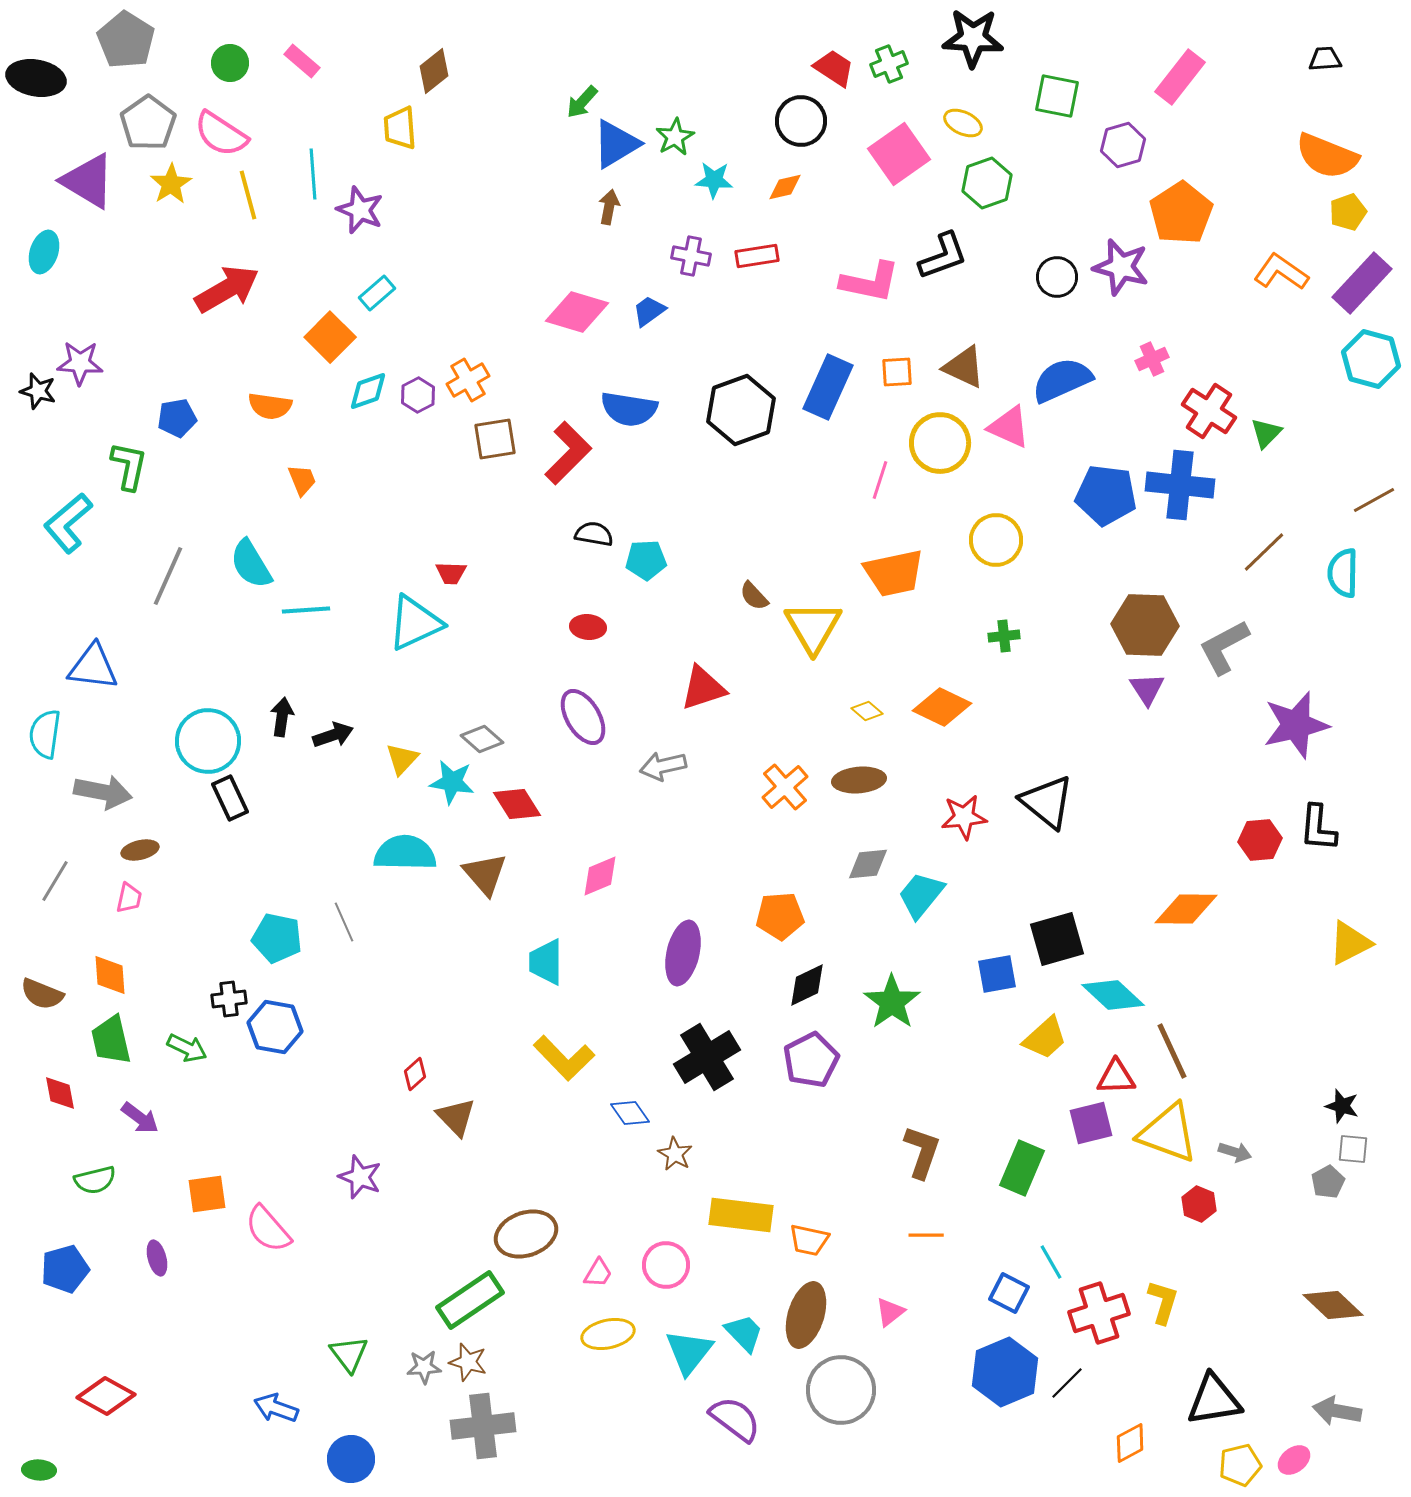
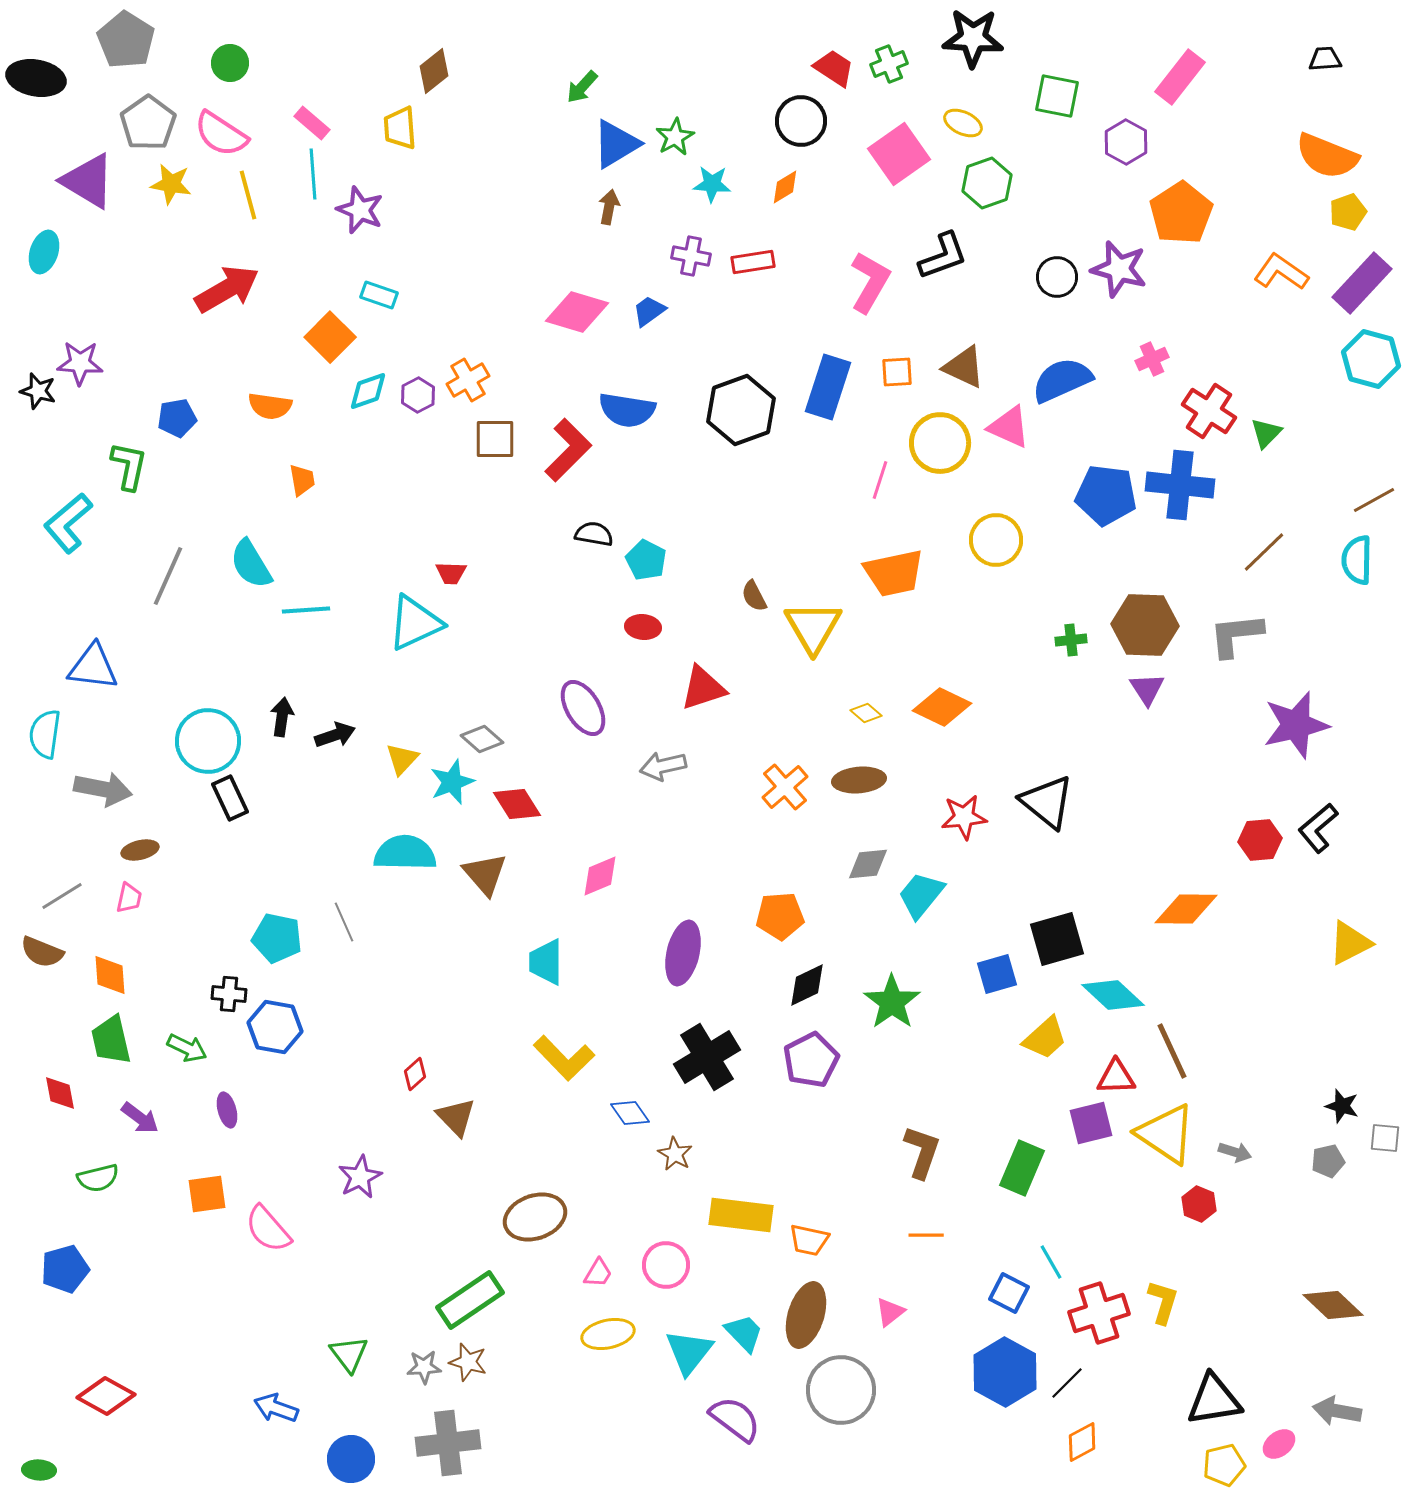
pink rectangle at (302, 61): moved 10 px right, 62 px down
green arrow at (582, 102): moved 15 px up
purple hexagon at (1123, 145): moved 3 px right, 3 px up; rotated 15 degrees counterclockwise
cyan star at (714, 180): moved 2 px left, 4 px down
yellow star at (171, 184): rotated 30 degrees counterclockwise
orange diamond at (785, 187): rotated 18 degrees counterclockwise
red rectangle at (757, 256): moved 4 px left, 6 px down
purple star at (1121, 267): moved 2 px left, 2 px down
pink L-shape at (870, 282): rotated 72 degrees counterclockwise
cyan rectangle at (377, 293): moved 2 px right, 2 px down; rotated 60 degrees clockwise
blue rectangle at (828, 387): rotated 6 degrees counterclockwise
blue semicircle at (629, 409): moved 2 px left, 1 px down
brown square at (495, 439): rotated 9 degrees clockwise
red L-shape at (568, 453): moved 3 px up
orange trapezoid at (302, 480): rotated 12 degrees clockwise
cyan pentagon at (646, 560): rotated 30 degrees clockwise
cyan semicircle at (1343, 573): moved 14 px right, 13 px up
brown semicircle at (754, 596): rotated 16 degrees clockwise
red ellipse at (588, 627): moved 55 px right
green cross at (1004, 636): moved 67 px right, 4 px down
gray L-shape at (1224, 647): moved 12 px right, 12 px up; rotated 22 degrees clockwise
yellow diamond at (867, 711): moved 1 px left, 2 px down
purple ellipse at (583, 717): moved 9 px up
black arrow at (333, 735): moved 2 px right
cyan star at (452, 782): rotated 30 degrees counterclockwise
gray arrow at (103, 792): moved 3 px up
black L-shape at (1318, 828): rotated 45 degrees clockwise
gray line at (55, 881): moved 7 px right, 15 px down; rotated 27 degrees clockwise
blue square at (997, 974): rotated 6 degrees counterclockwise
brown semicircle at (42, 994): moved 42 px up
black cross at (229, 999): moved 5 px up; rotated 12 degrees clockwise
yellow triangle at (1168, 1133): moved 2 px left, 1 px down; rotated 14 degrees clockwise
gray square at (1353, 1149): moved 32 px right, 11 px up
purple star at (360, 1177): rotated 24 degrees clockwise
green semicircle at (95, 1180): moved 3 px right, 2 px up
gray pentagon at (1328, 1182): moved 21 px up; rotated 16 degrees clockwise
brown ellipse at (526, 1234): moved 9 px right, 17 px up
purple ellipse at (157, 1258): moved 70 px right, 148 px up
blue hexagon at (1005, 1372): rotated 8 degrees counterclockwise
gray cross at (483, 1426): moved 35 px left, 17 px down
orange diamond at (1130, 1443): moved 48 px left, 1 px up
pink ellipse at (1294, 1460): moved 15 px left, 16 px up
yellow pentagon at (1240, 1465): moved 16 px left
